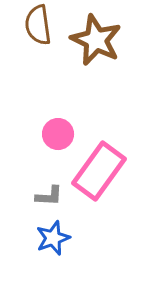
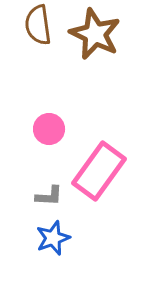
brown star: moved 1 px left, 6 px up
pink circle: moved 9 px left, 5 px up
